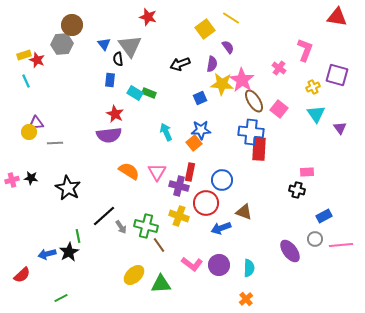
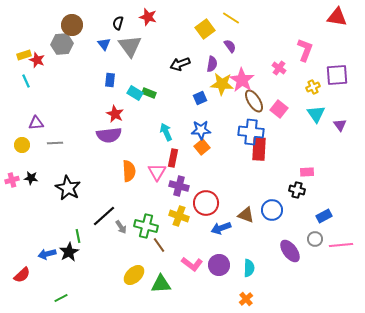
purple semicircle at (228, 47): moved 2 px right, 1 px up
black semicircle at (118, 59): moved 36 px up; rotated 24 degrees clockwise
purple square at (337, 75): rotated 20 degrees counterclockwise
purple triangle at (340, 128): moved 3 px up
yellow circle at (29, 132): moved 7 px left, 13 px down
orange square at (194, 143): moved 8 px right, 4 px down
orange semicircle at (129, 171): rotated 55 degrees clockwise
red rectangle at (190, 172): moved 17 px left, 14 px up
blue circle at (222, 180): moved 50 px right, 30 px down
brown triangle at (244, 212): moved 2 px right, 3 px down
